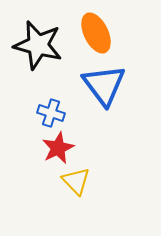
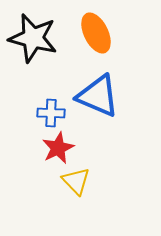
black star: moved 5 px left, 7 px up
blue triangle: moved 6 px left, 11 px down; rotated 30 degrees counterclockwise
blue cross: rotated 16 degrees counterclockwise
